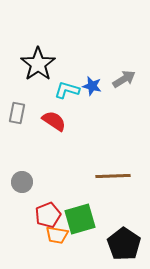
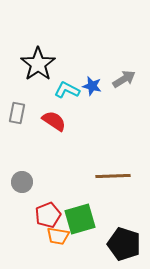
cyan L-shape: rotated 10 degrees clockwise
orange trapezoid: moved 1 px right, 1 px down
black pentagon: rotated 16 degrees counterclockwise
